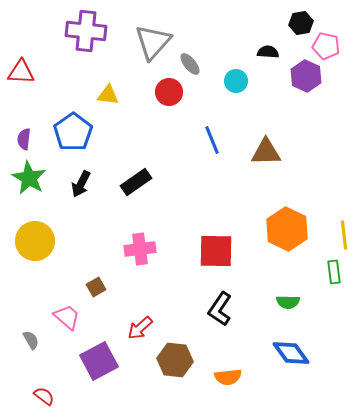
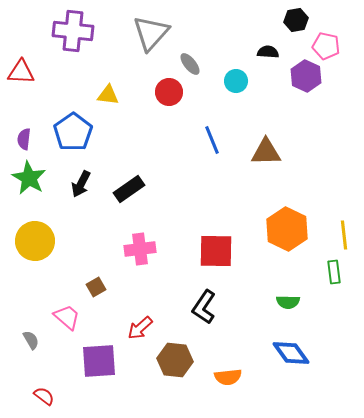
black hexagon: moved 5 px left, 3 px up
purple cross: moved 13 px left
gray triangle: moved 2 px left, 9 px up
black rectangle: moved 7 px left, 7 px down
black L-shape: moved 16 px left, 2 px up
purple square: rotated 24 degrees clockwise
